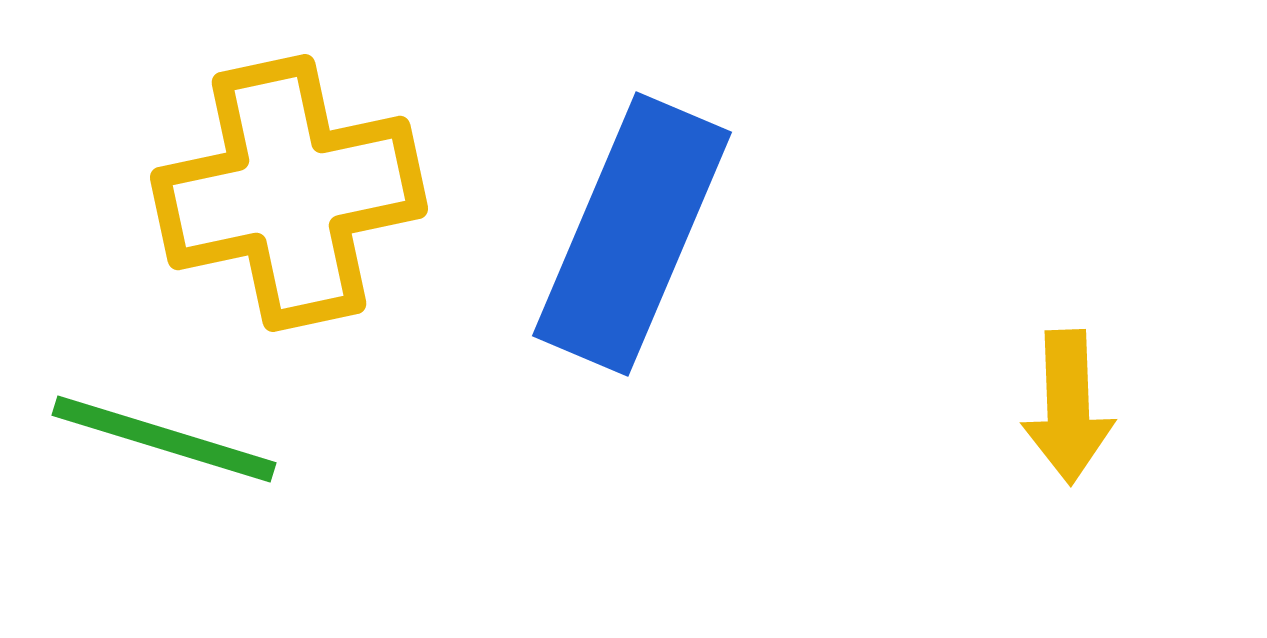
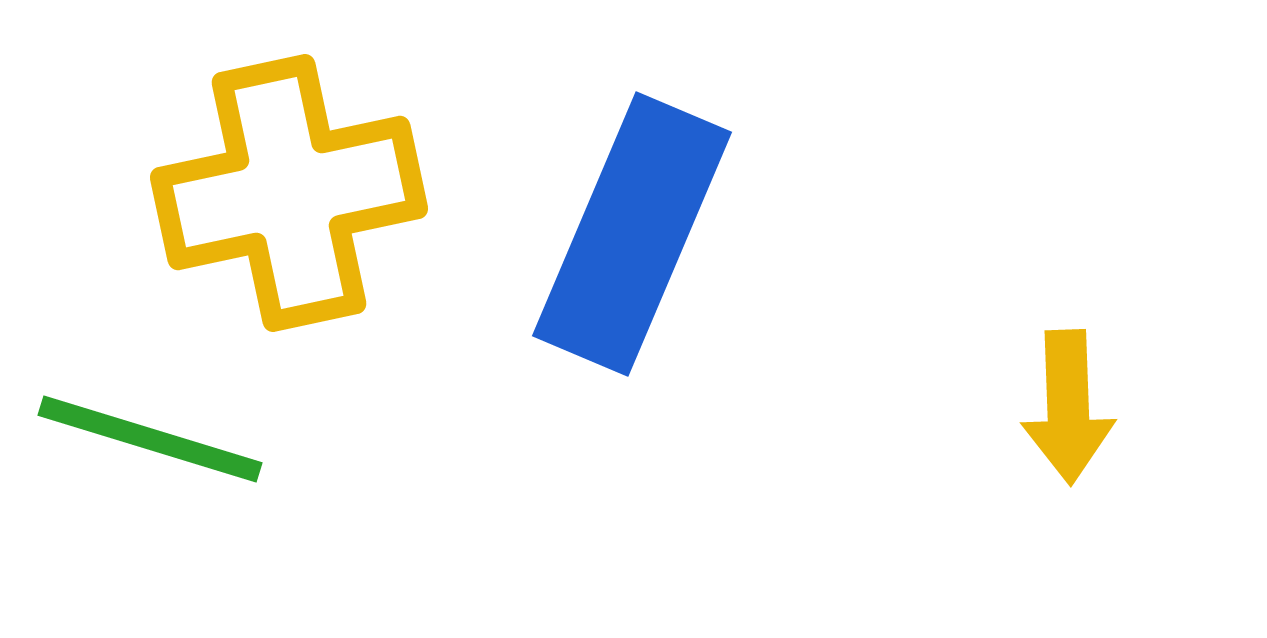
green line: moved 14 px left
